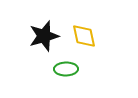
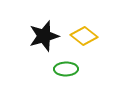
yellow diamond: rotated 40 degrees counterclockwise
